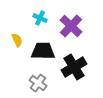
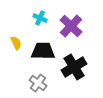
yellow semicircle: moved 1 px left, 3 px down
